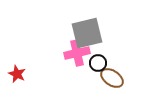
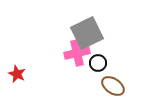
gray square: rotated 12 degrees counterclockwise
brown ellipse: moved 1 px right, 8 px down
